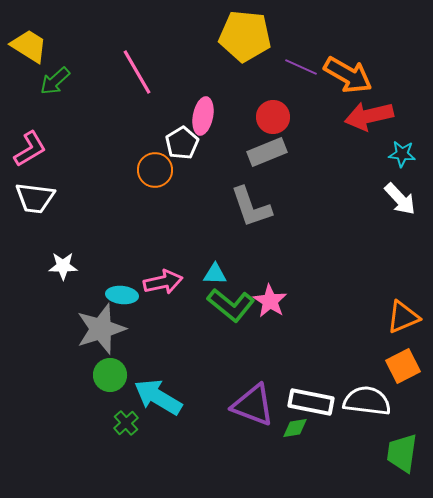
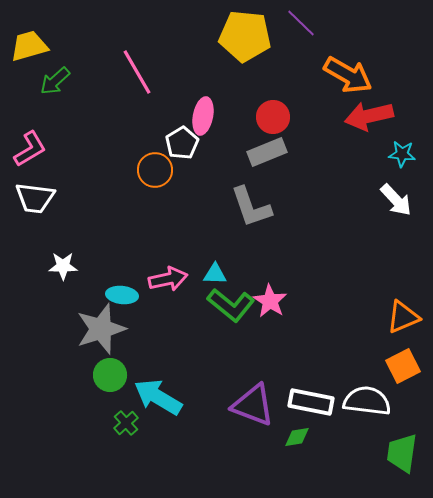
yellow trapezoid: rotated 48 degrees counterclockwise
purple line: moved 44 px up; rotated 20 degrees clockwise
white arrow: moved 4 px left, 1 px down
pink arrow: moved 5 px right, 3 px up
green diamond: moved 2 px right, 9 px down
